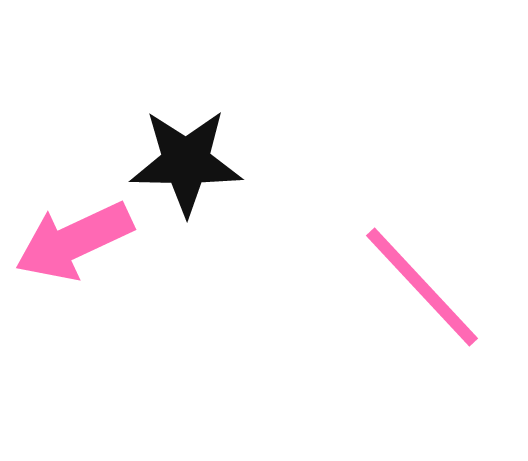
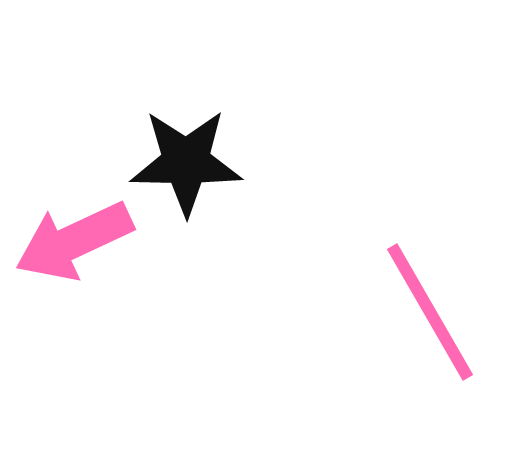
pink line: moved 8 px right, 25 px down; rotated 13 degrees clockwise
